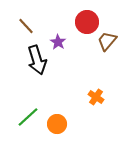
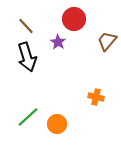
red circle: moved 13 px left, 3 px up
black arrow: moved 10 px left, 3 px up
orange cross: rotated 21 degrees counterclockwise
